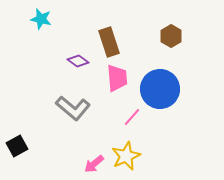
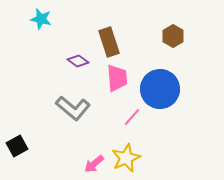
brown hexagon: moved 2 px right
yellow star: moved 2 px down
